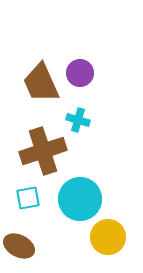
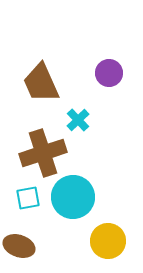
purple circle: moved 29 px right
cyan cross: rotated 30 degrees clockwise
brown cross: moved 2 px down
cyan circle: moved 7 px left, 2 px up
yellow circle: moved 4 px down
brown ellipse: rotated 8 degrees counterclockwise
